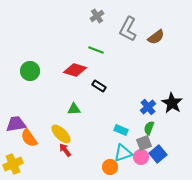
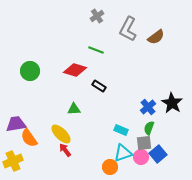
gray square: rotated 14 degrees clockwise
yellow cross: moved 3 px up
